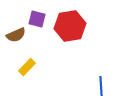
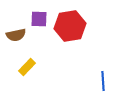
purple square: moved 2 px right; rotated 12 degrees counterclockwise
brown semicircle: rotated 12 degrees clockwise
blue line: moved 2 px right, 5 px up
